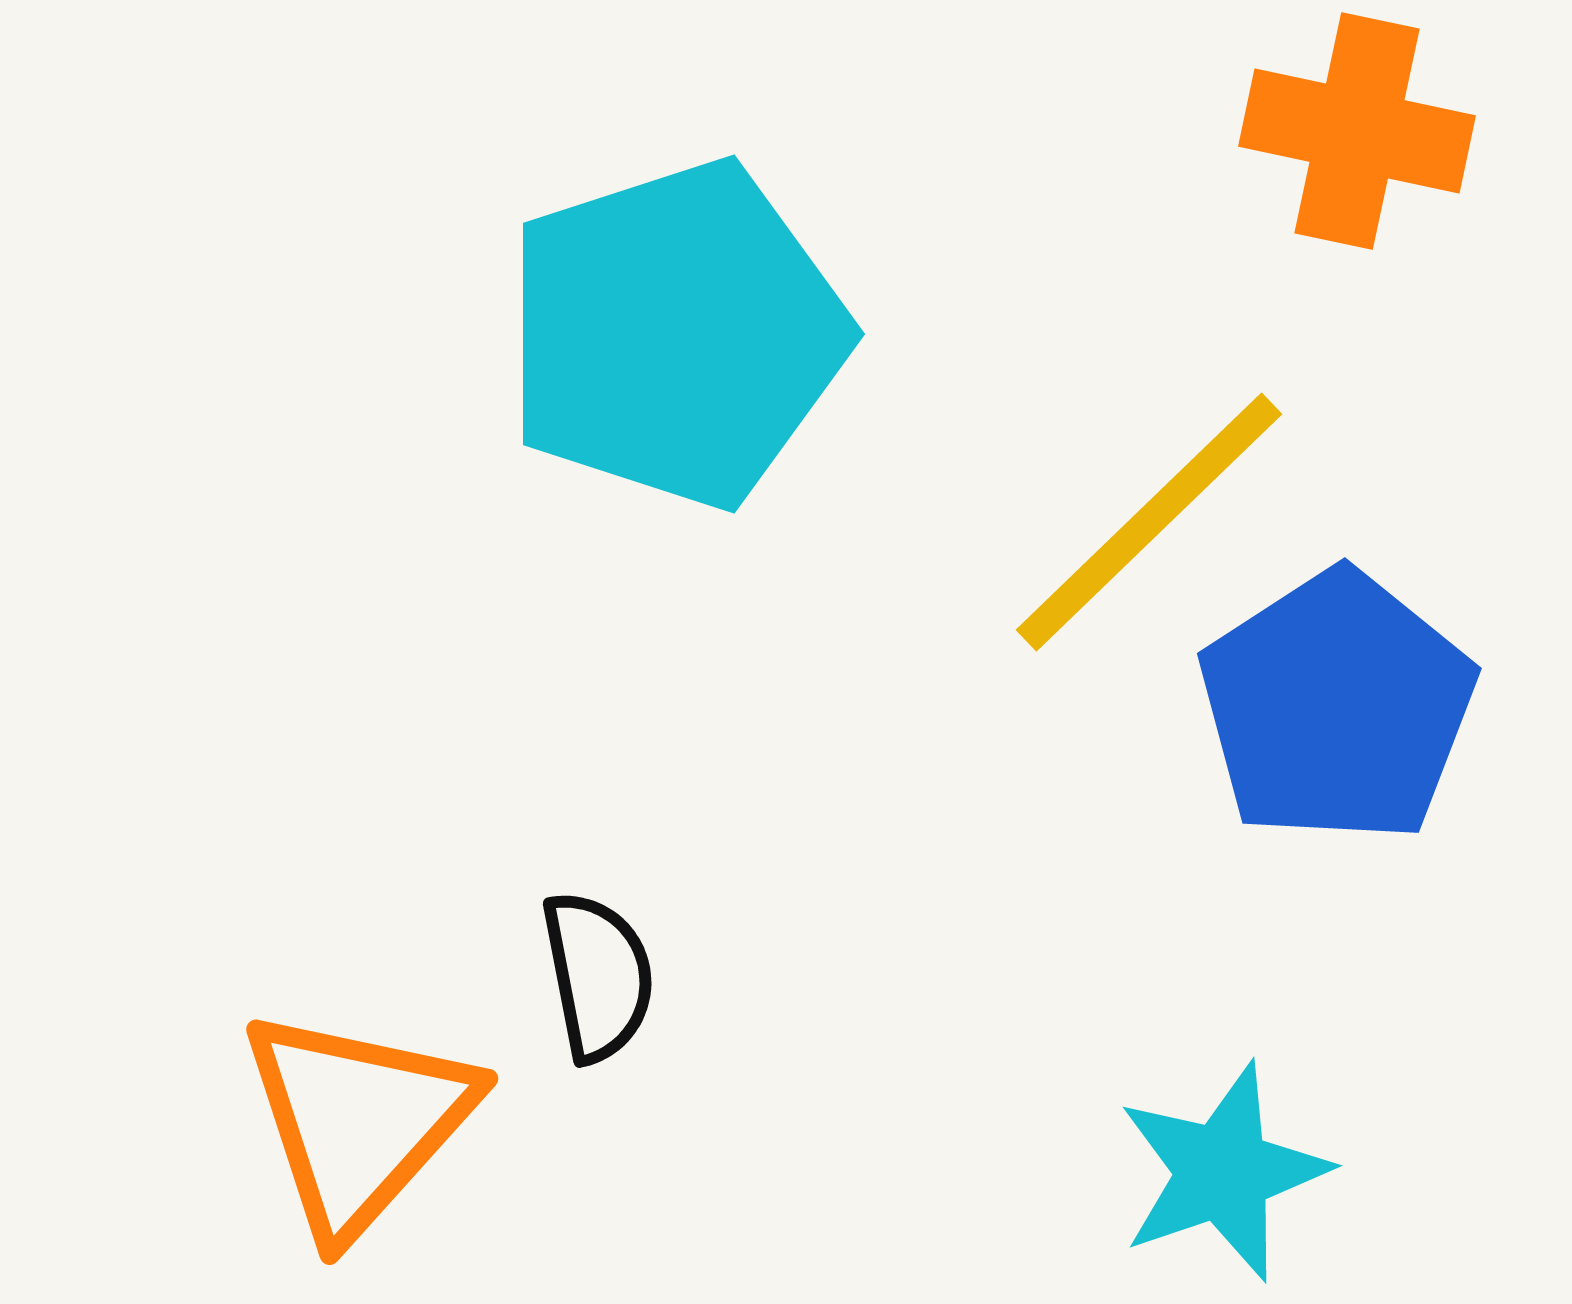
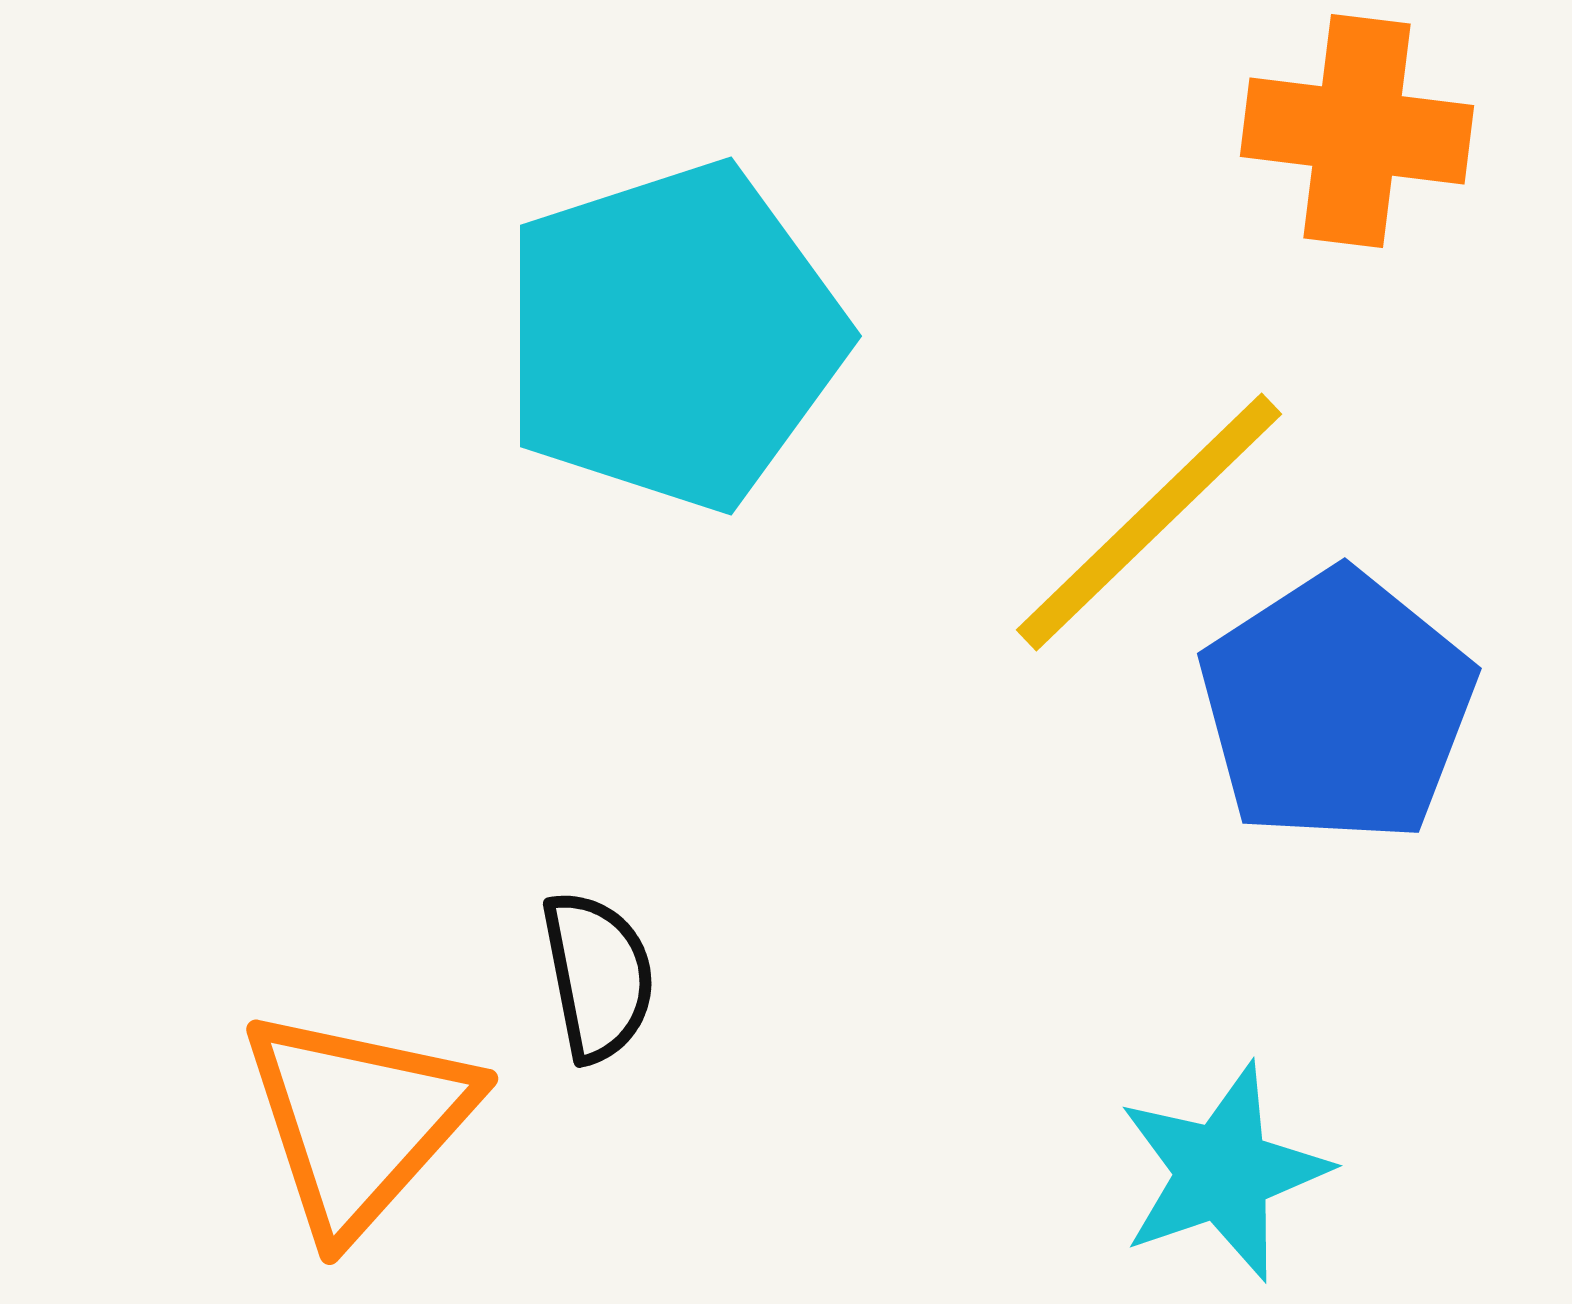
orange cross: rotated 5 degrees counterclockwise
cyan pentagon: moved 3 px left, 2 px down
